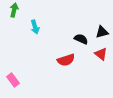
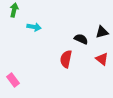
cyan arrow: moved 1 px left; rotated 64 degrees counterclockwise
red triangle: moved 1 px right, 5 px down
red semicircle: moved 1 px up; rotated 120 degrees clockwise
